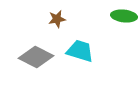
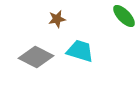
green ellipse: rotated 40 degrees clockwise
